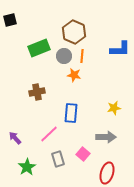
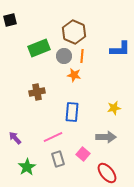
blue rectangle: moved 1 px right, 1 px up
pink line: moved 4 px right, 3 px down; rotated 18 degrees clockwise
red ellipse: rotated 55 degrees counterclockwise
